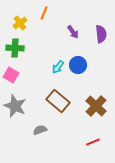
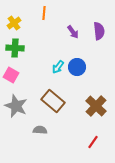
orange line: rotated 16 degrees counterclockwise
yellow cross: moved 6 px left
purple semicircle: moved 2 px left, 3 px up
blue circle: moved 1 px left, 2 px down
brown rectangle: moved 5 px left
gray star: moved 1 px right
gray semicircle: rotated 24 degrees clockwise
red line: rotated 32 degrees counterclockwise
